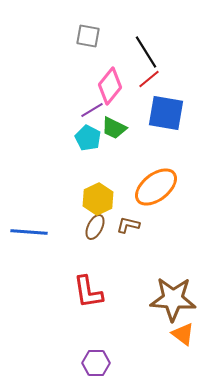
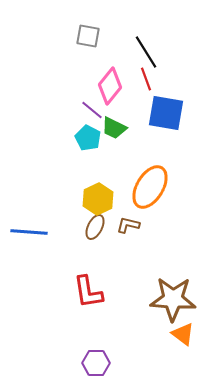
red line: moved 3 px left; rotated 70 degrees counterclockwise
purple line: rotated 70 degrees clockwise
orange ellipse: moved 6 px left; rotated 21 degrees counterclockwise
